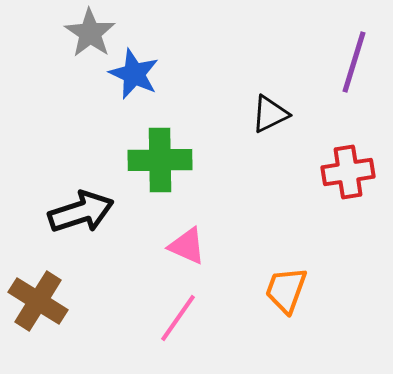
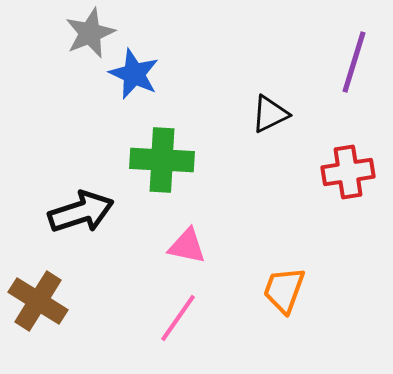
gray star: rotated 15 degrees clockwise
green cross: moved 2 px right; rotated 4 degrees clockwise
pink triangle: rotated 12 degrees counterclockwise
orange trapezoid: moved 2 px left
